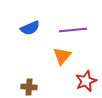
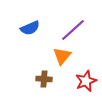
purple line: rotated 36 degrees counterclockwise
brown cross: moved 15 px right, 8 px up
